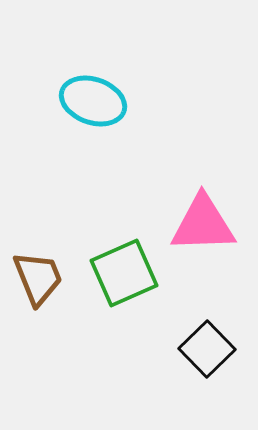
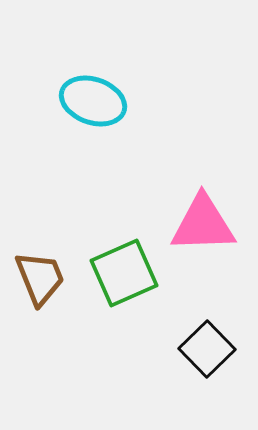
brown trapezoid: moved 2 px right
